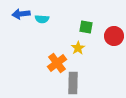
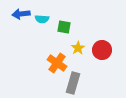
green square: moved 22 px left
red circle: moved 12 px left, 14 px down
orange cross: rotated 18 degrees counterclockwise
gray rectangle: rotated 15 degrees clockwise
